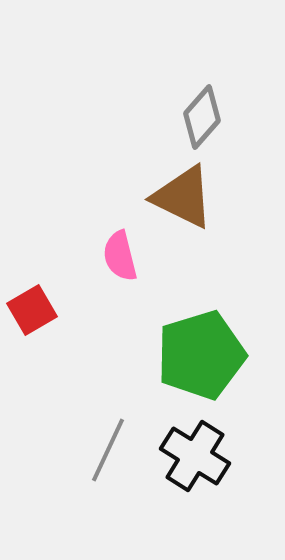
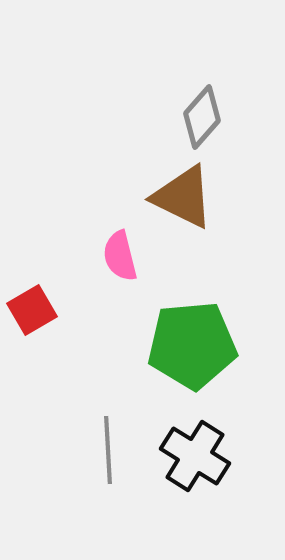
green pentagon: moved 9 px left, 10 px up; rotated 12 degrees clockwise
gray line: rotated 28 degrees counterclockwise
